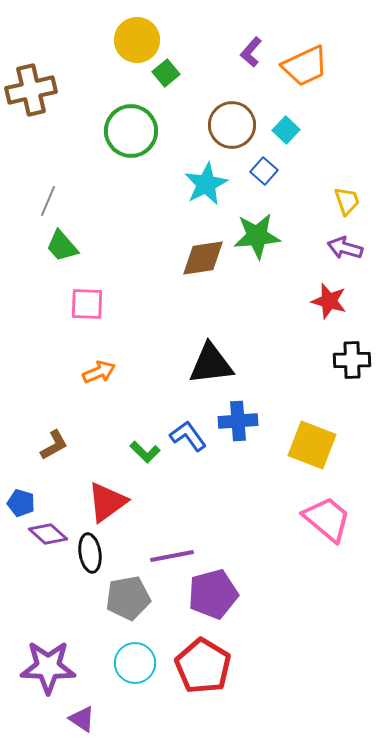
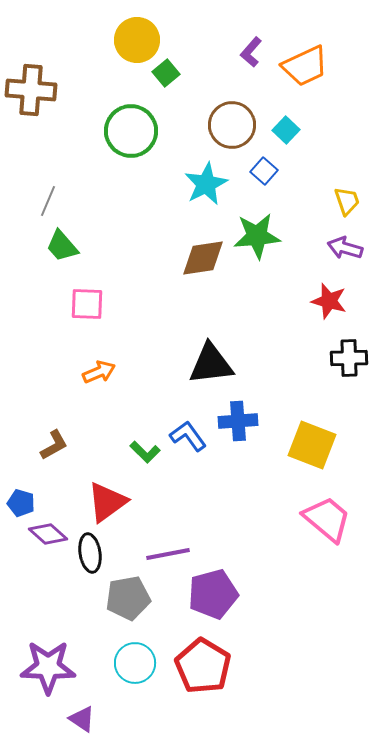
brown cross: rotated 18 degrees clockwise
black cross: moved 3 px left, 2 px up
purple line: moved 4 px left, 2 px up
